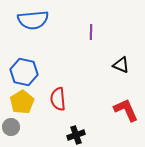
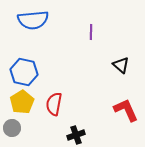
black triangle: rotated 18 degrees clockwise
red semicircle: moved 4 px left, 5 px down; rotated 15 degrees clockwise
gray circle: moved 1 px right, 1 px down
